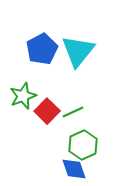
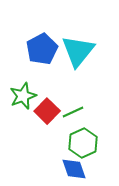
green hexagon: moved 2 px up
